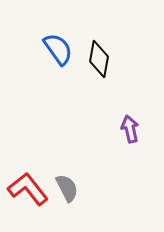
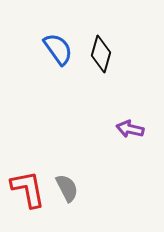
black diamond: moved 2 px right, 5 px up; rotated 6 degrees clockwise
purple arrow: rotated 64 degrees counterclockwise
red L-shape: rotated 27 degrees clockwise
